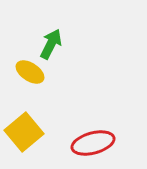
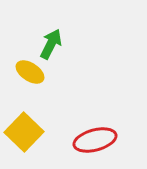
yellow square: rotated 6 degrees counterclockwise
red ellipse: moved 2 px right, 3 px up
